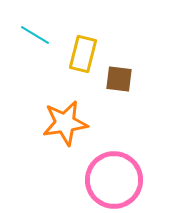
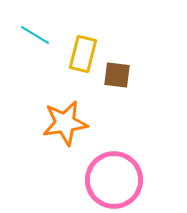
brown square: moved 2 px left, 4 px up
